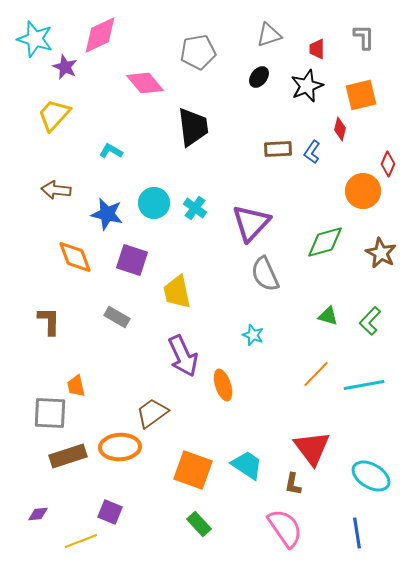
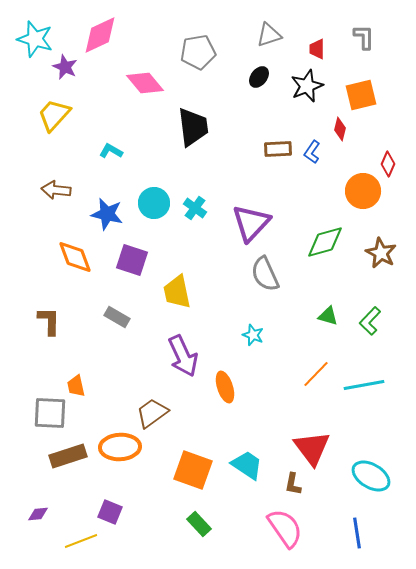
orange ellipse at (223, 385): moved 2 px right, 2 px down
